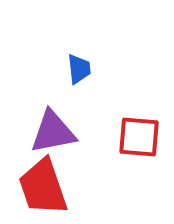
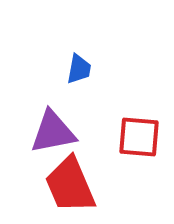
blue trapezoid: rotated 16 degrees clockwise
red trapezoid: moved 27 px right, 2 px up; rotated 4 degrees counterclockwise
